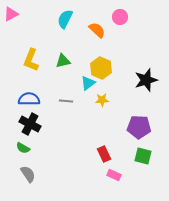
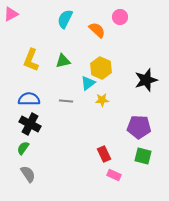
green semicircle: rotated 96 degrees clockwise
